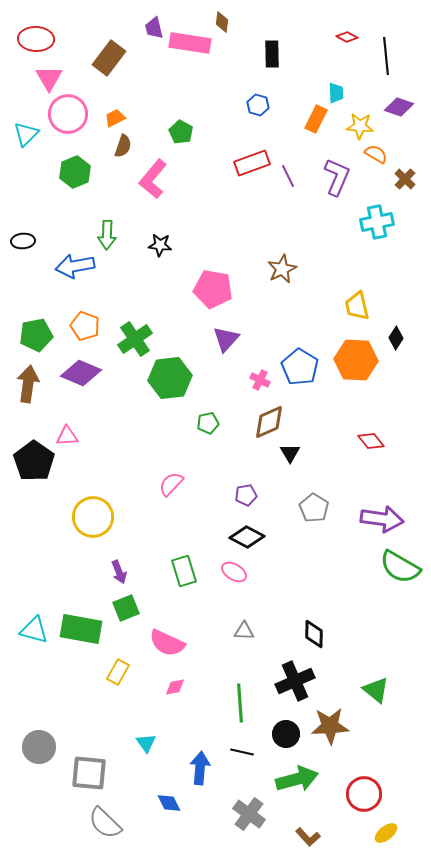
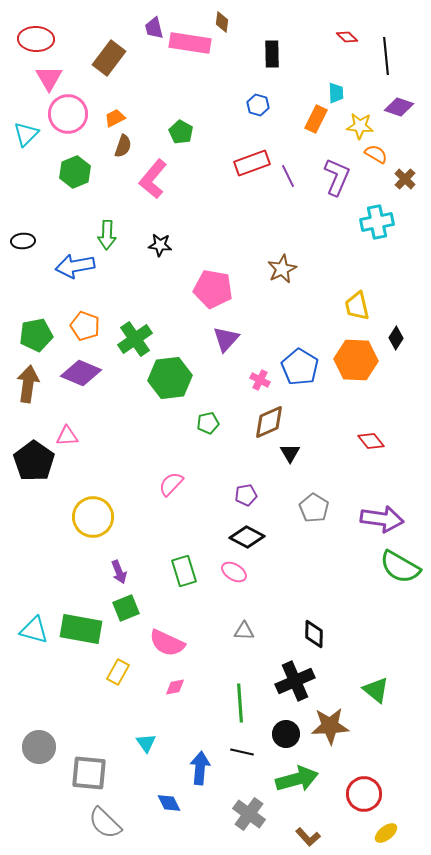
red diamond at (347, 37): rotated 15 degrees clockwise
